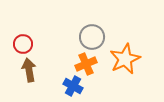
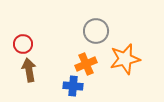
gray circle: moved 4 px right, 6 px up
orange star: rotated 12 degrees clockwise
blue cross: rotated 24 degrees counterclockwise
